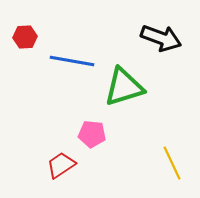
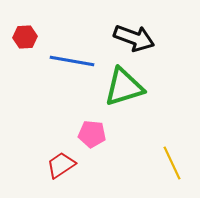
black arrow: moved 27 px left
